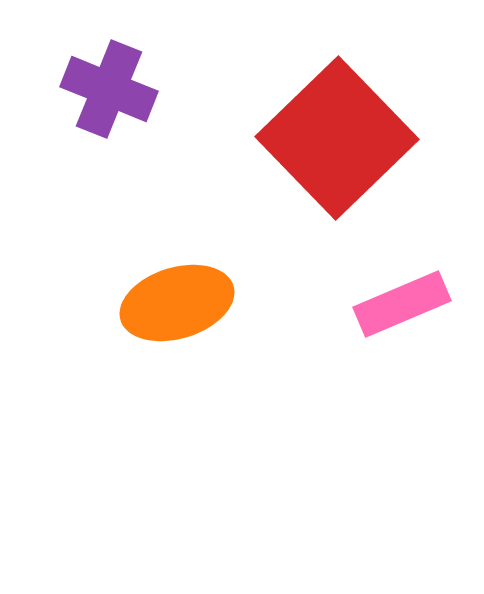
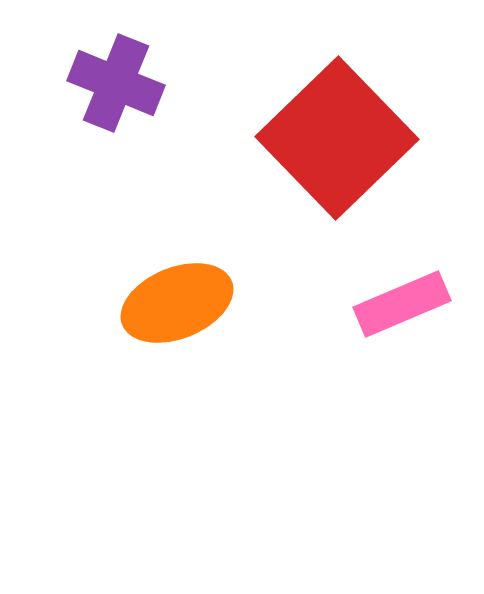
purple cross: moved 7 px right, 6 px up
orange ellipse: rotated 5 degrees counterclockwise
